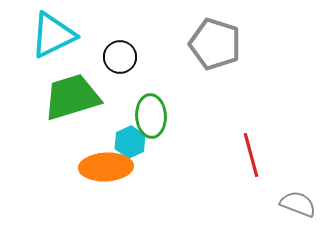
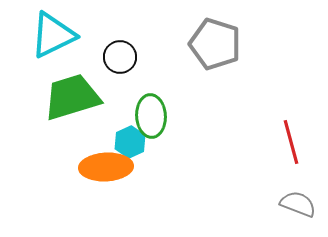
red line: moved 40 px right, 13 px up
